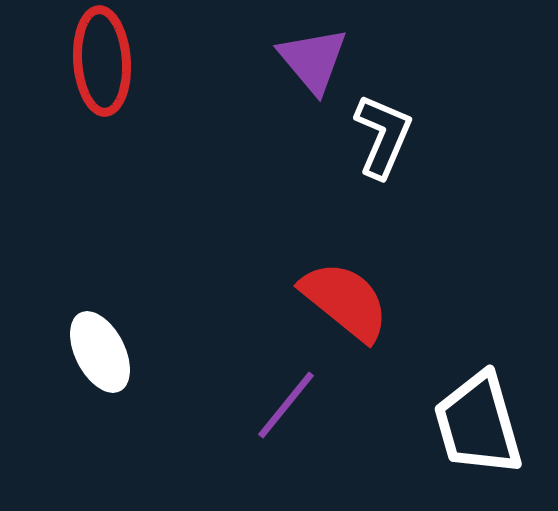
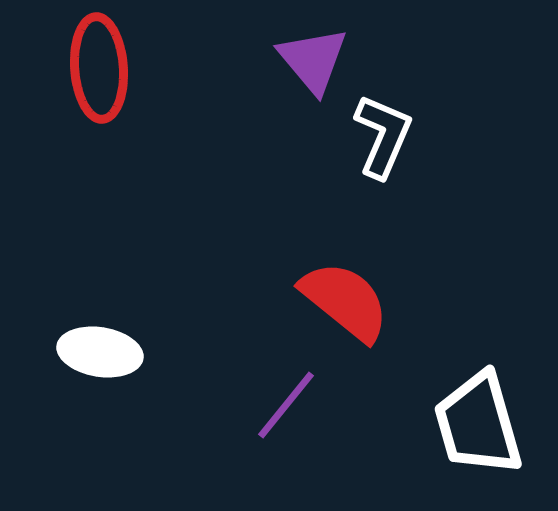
red ellipse: moved 3 px left, 7 px down
white ellipse: rotated 54 degrees counterclockwise
